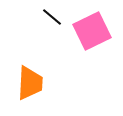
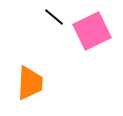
black line: moved 2 px right
